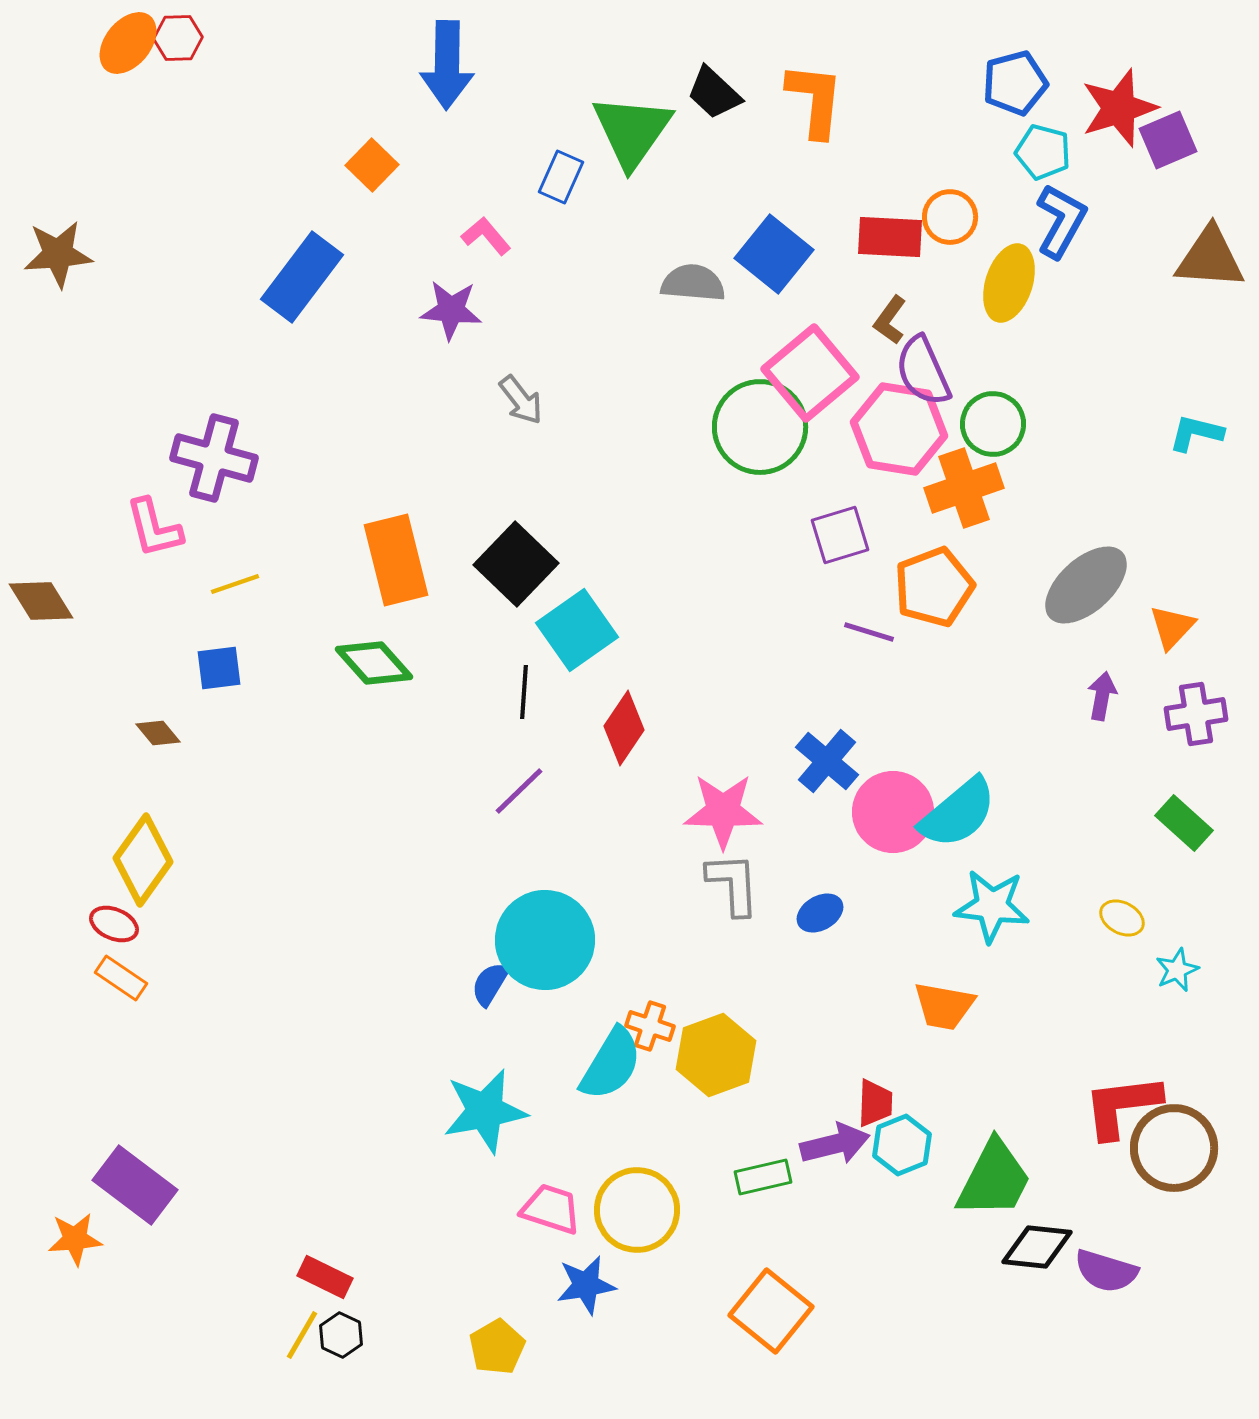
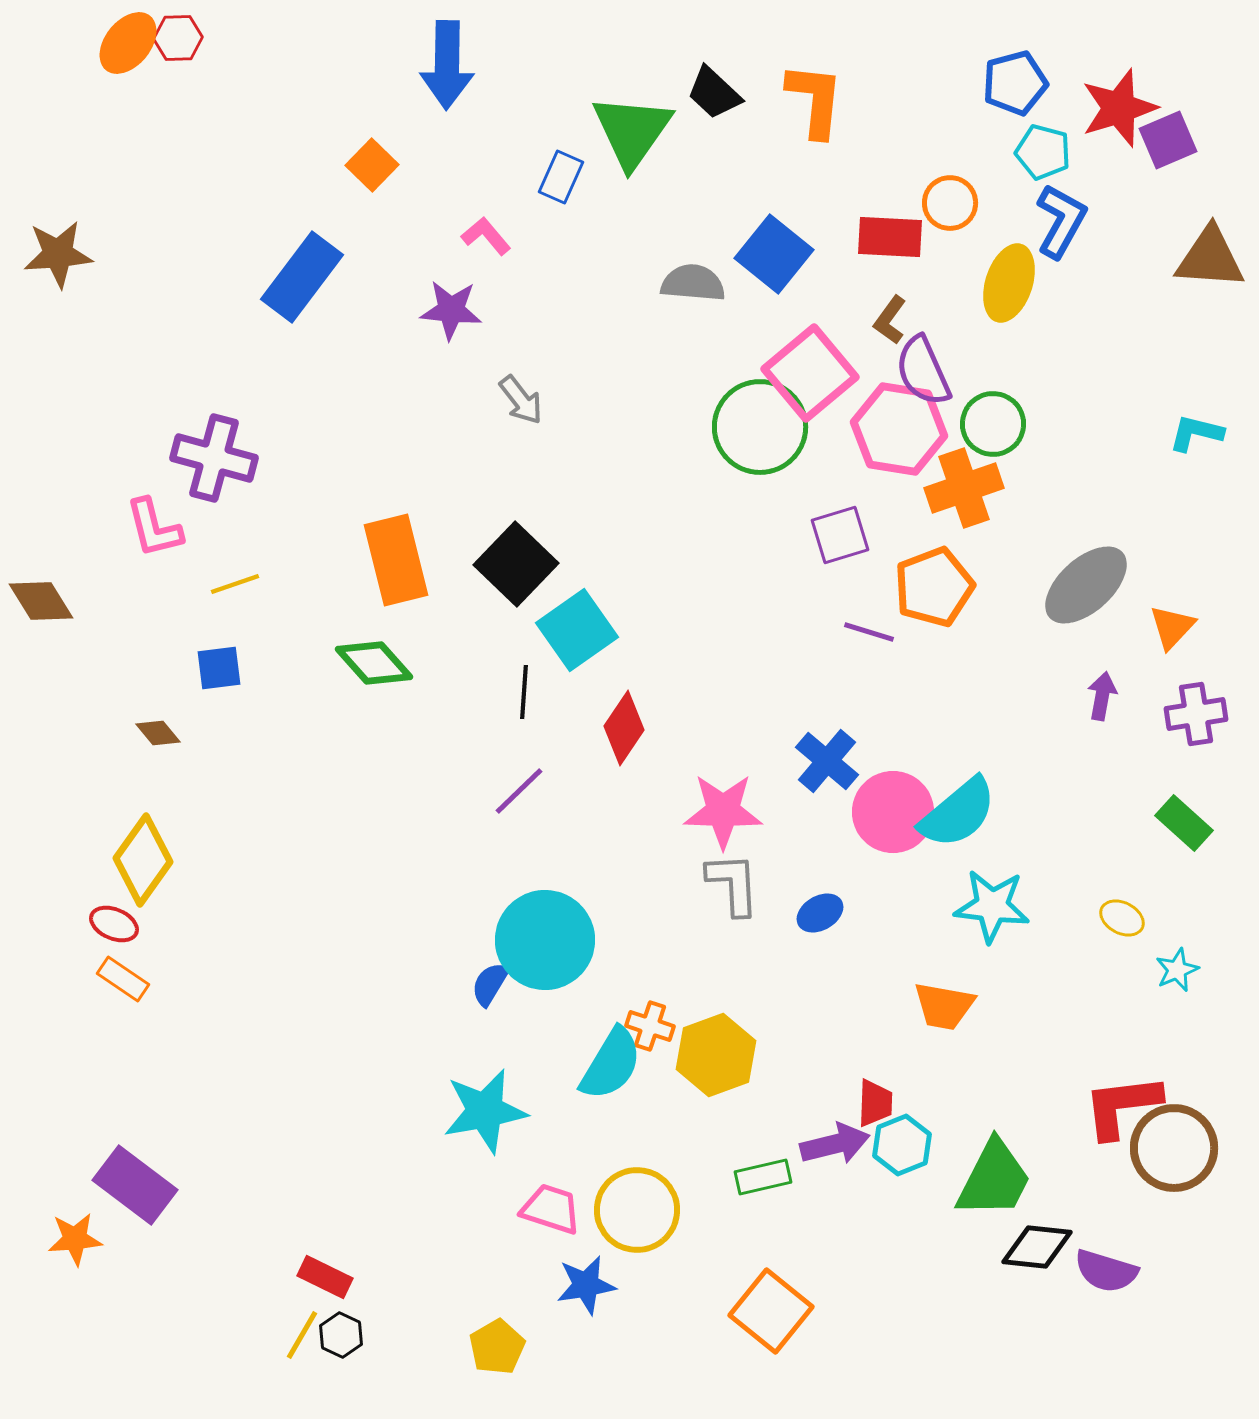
orange circle at (950, 217): moved 14 px up
orange rectangle at (121, 978): moved 2 px right, 1 px down
